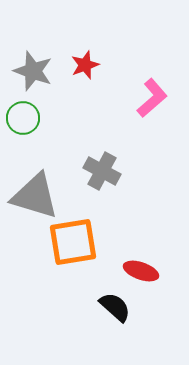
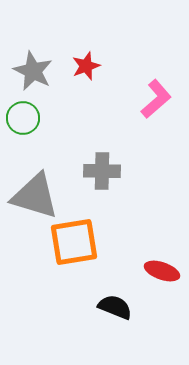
red star: moved 1 px right, 1 px down
gray star: rotated 6 degrees clockwise
pink L-shape: moved 4 px right, 1 px down
gray cross: rotated 27 degrees counterclockwise
orange square: moved 1 px right
red ellipse: moved 21 px right
black semicircle: rotated 20 degrees counterclockwise
